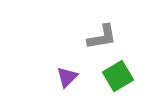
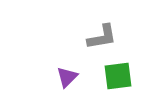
green square: rotated 24 degrees clockwise
